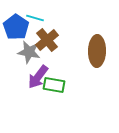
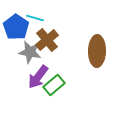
gray star: moved 1 px right
green rectangle: rotated 50 degrees counterclockwise
